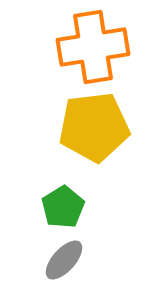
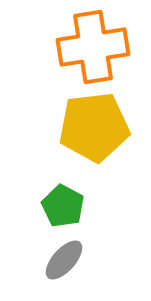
green pentagon: moved 1 px up; rotated 12 degrees counterclockwise
